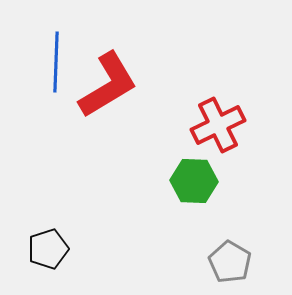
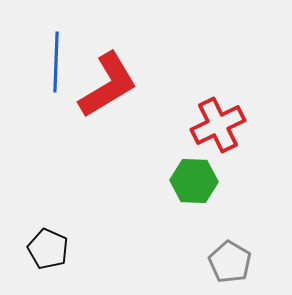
black pentagon: rotated 30 degrees counterclockwise
